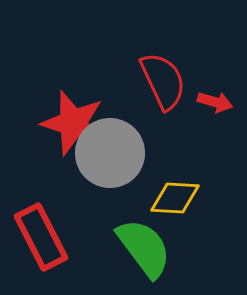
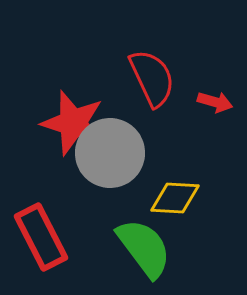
red semicircle: moved 11 px left, 3 px up
